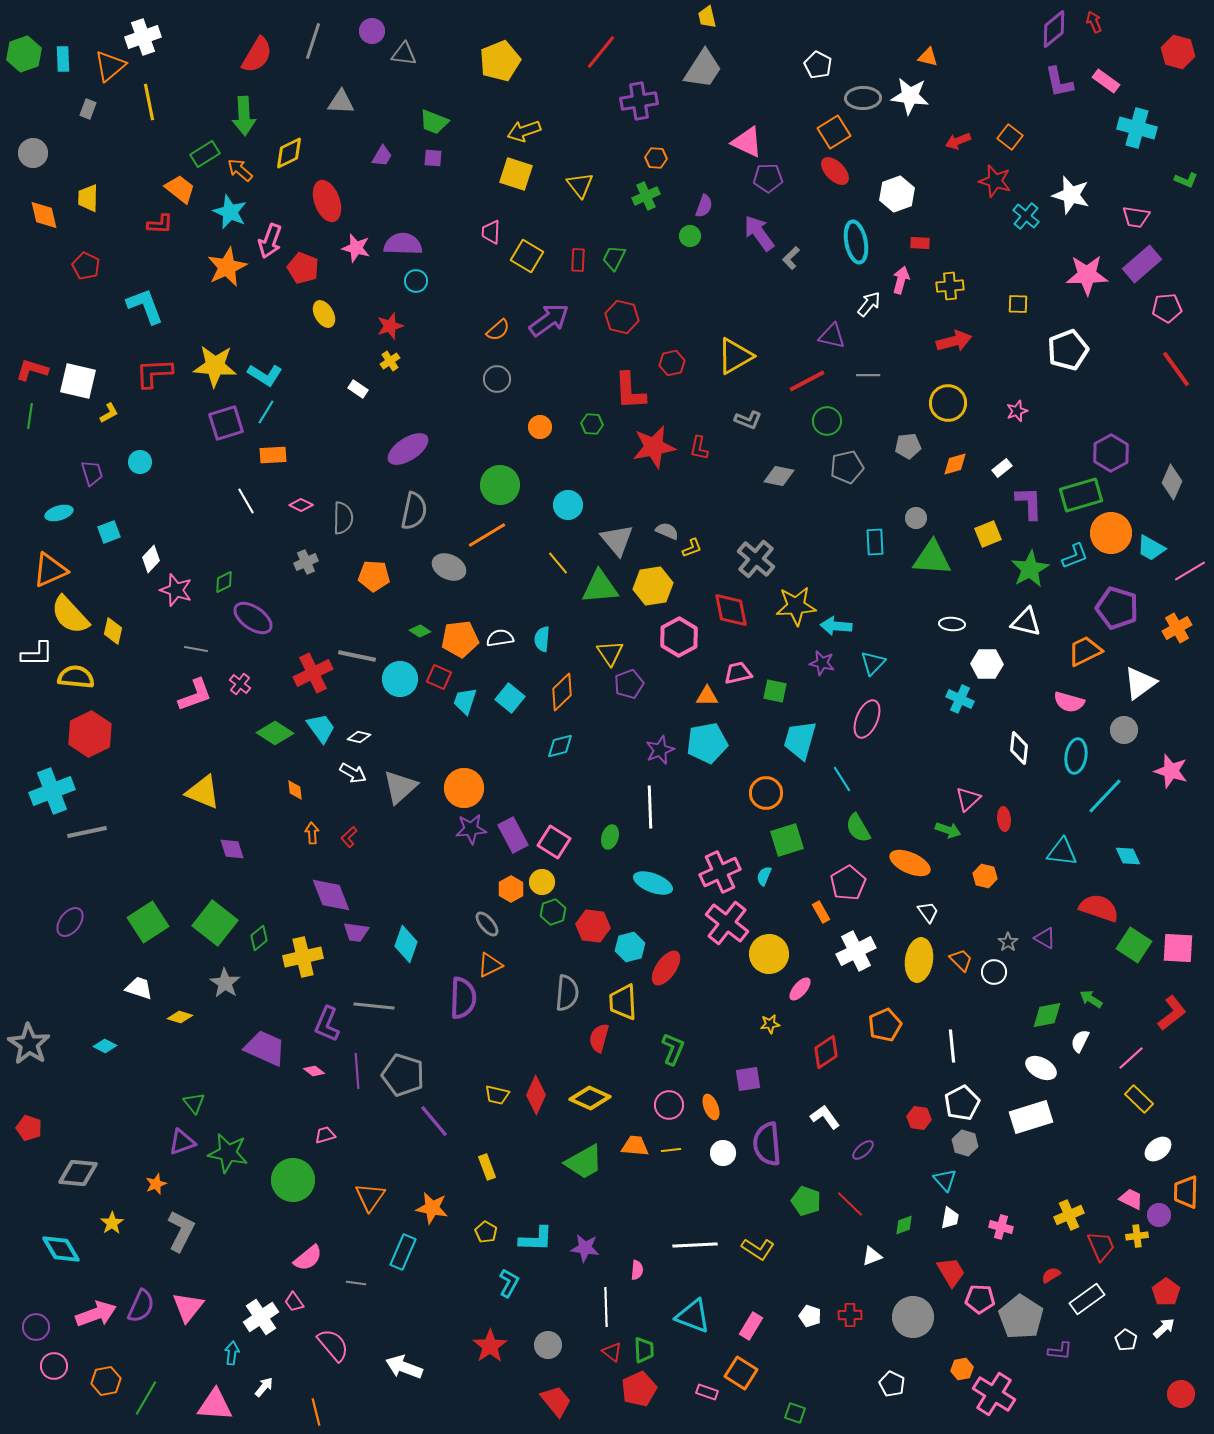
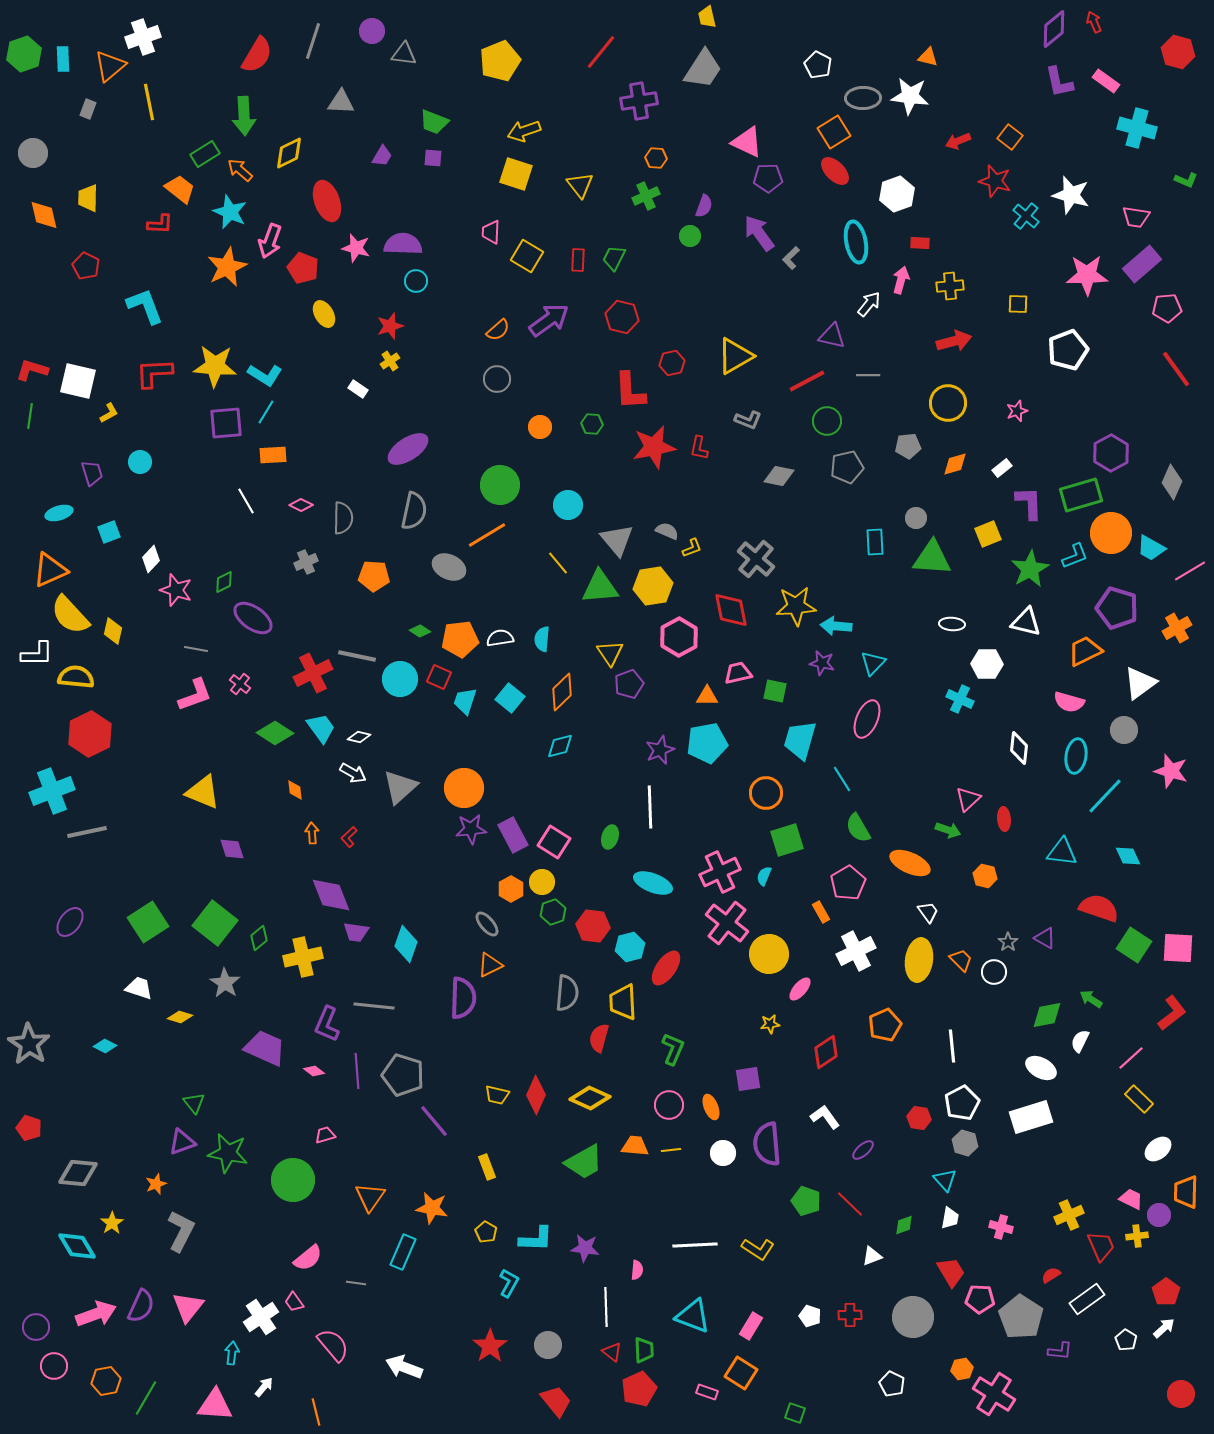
purple square at (226, 423): rotated 12 degrees clockwise
cyan diamond at (61, 1249): moved 16 px right, 3 px up
